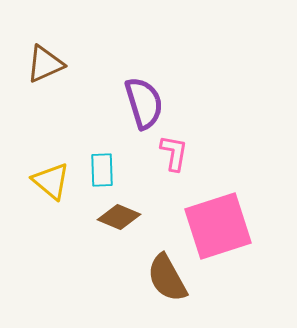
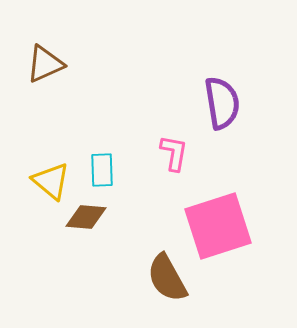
purple semicircle: moved 78 px right; rotated 8 degrees clockwise
brown diamond: moved 33 px left; rotated 18 degrees counterclockwise
